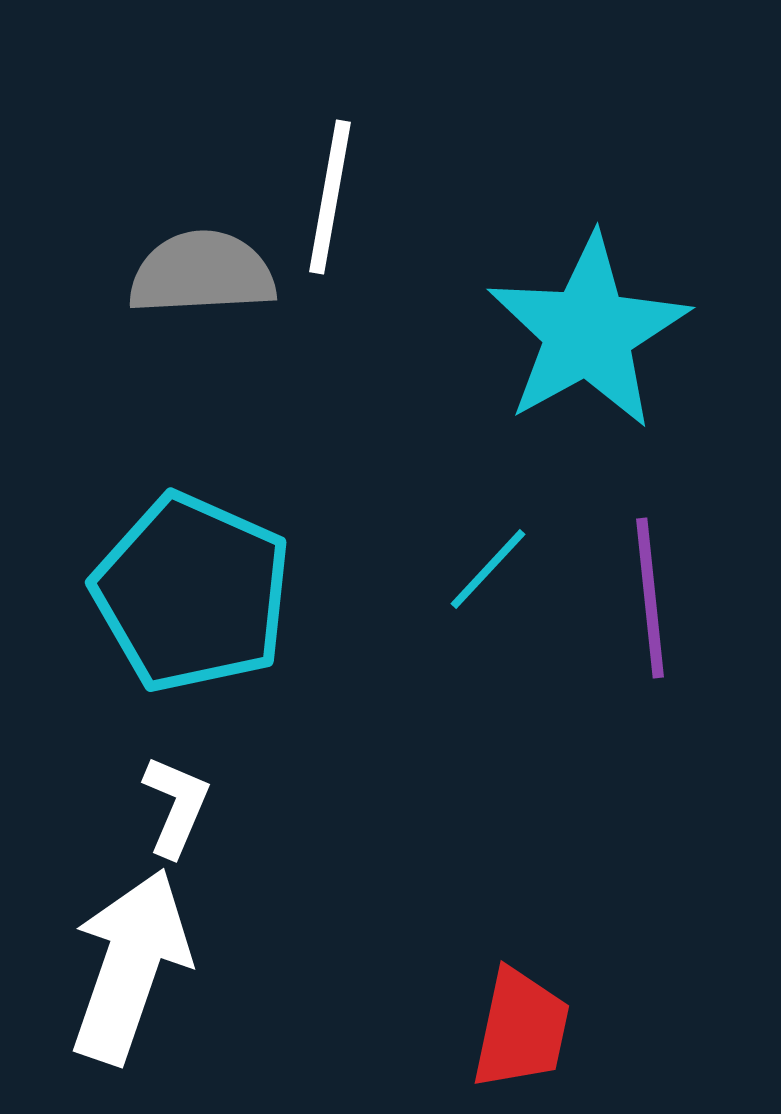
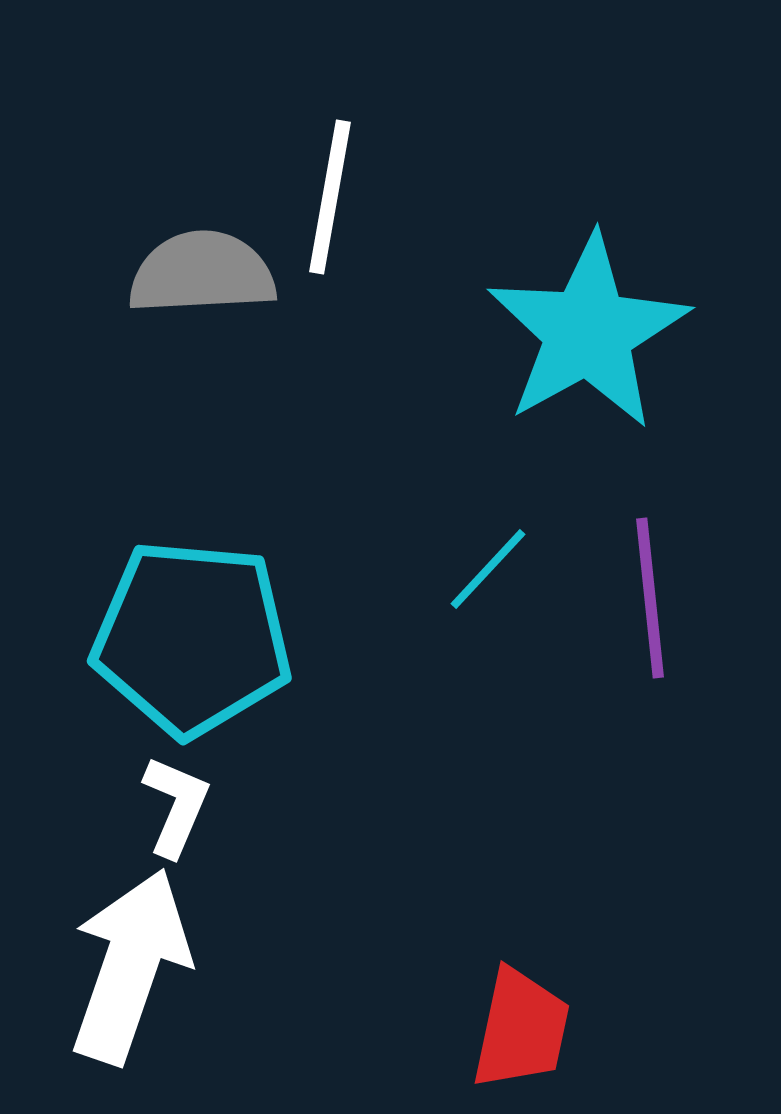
cyan pentagon: moved 45 px down; rotated 19 degrees counterclockwise
